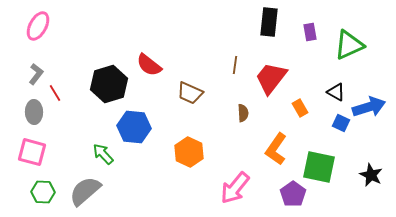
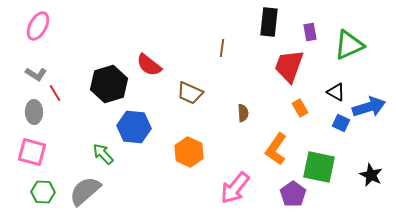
brown line: moved 13 px left, 17 px up
gray L-shape: rotated 85 degrees clockwise
red trapezoid: moved 18 px right, 12 px up; rotated 18 degrees counterclockwise
